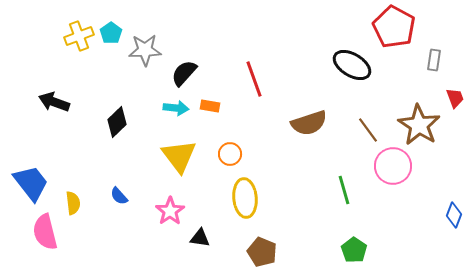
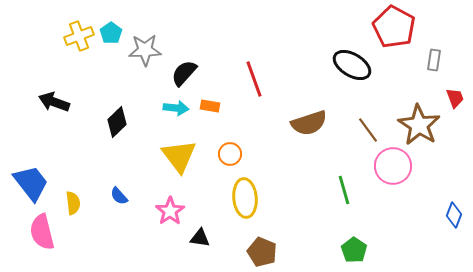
pink semicircle: moved 3 px left
